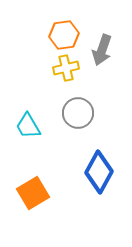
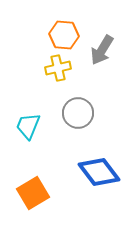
orange hexagon: rotated 12 degrees clockwise
gray arrow: rotated 12 degrees clockwise
yellow cross: moved 8 px left
cyan trapezoid: rotated 52 degrees clockwise
blue diamond: rotated 66 degrees counterclockwise
